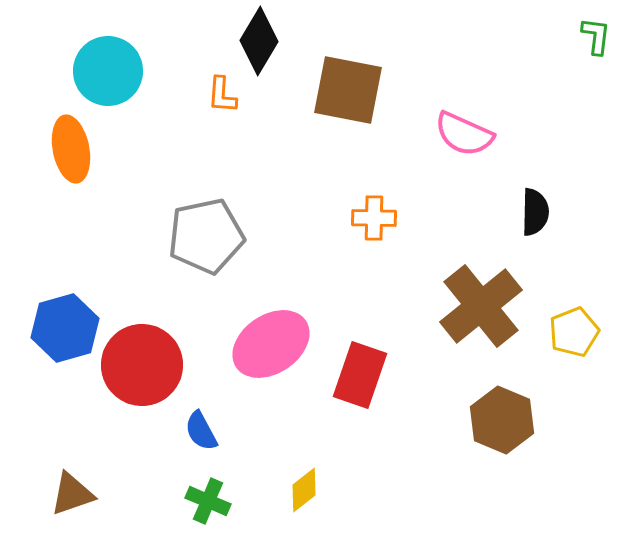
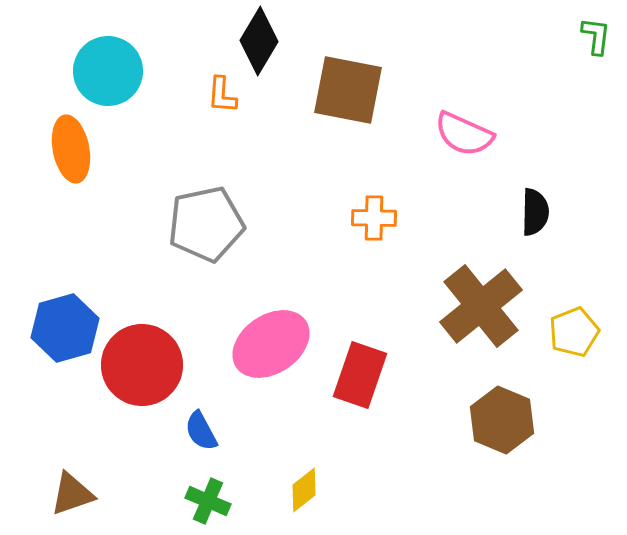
gray pentagon: moved 12 px up
